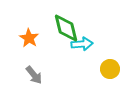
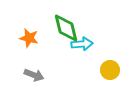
orange star: rotated 18 degrees counterclockwise
yellow circle: moved 1 px down
gray arrow: rotated 30 degrees counterclockwise
